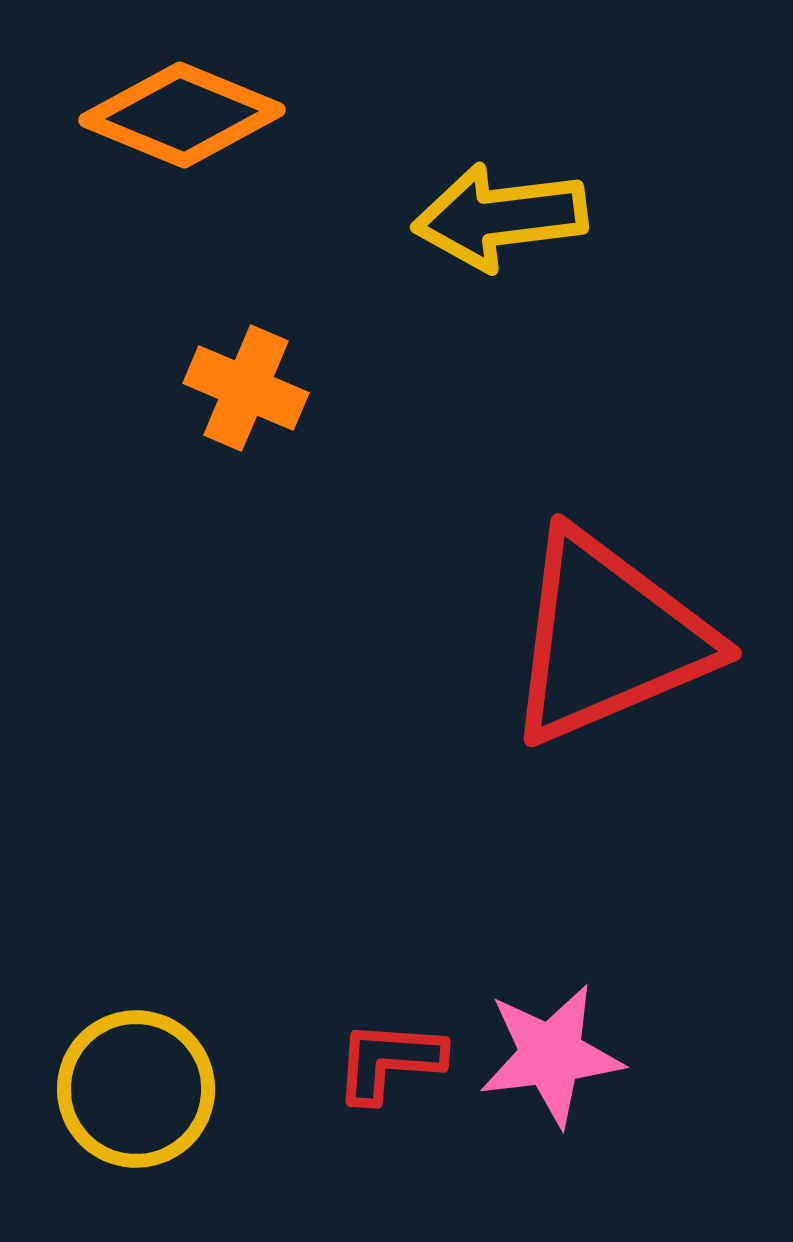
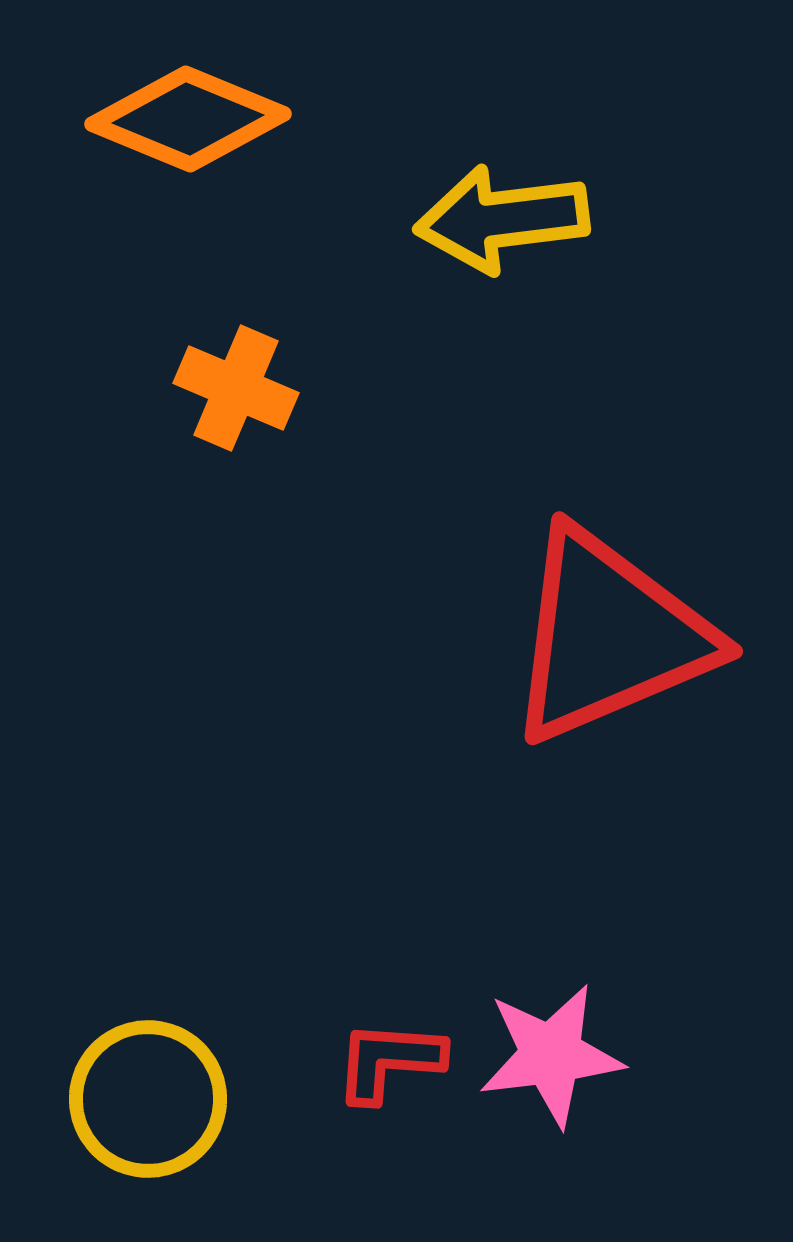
orange diamond: moved 6 px right, 4 px down
yellow arrow: moved 2 px right, 2 px down
orange cross: moved 10 px left
red triangle: moved 1 px right, 2 px up
yellow circle: moved 12 px right, 10 px down
